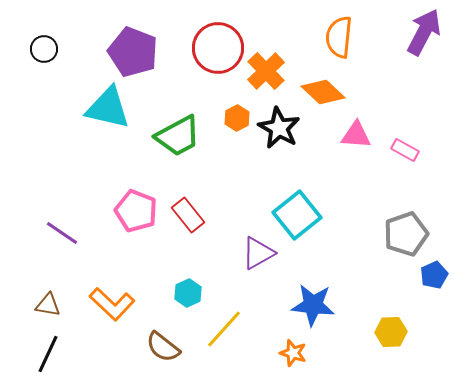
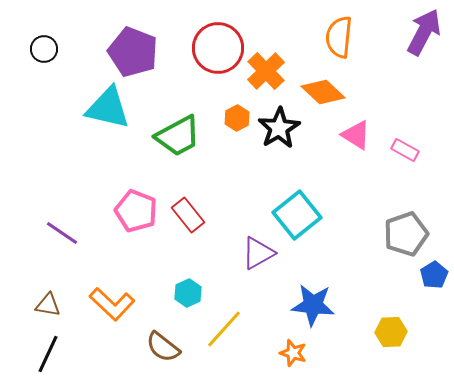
black star: rotated 12 degrees clockwise
pink triangle: rotated 28 degrees clockwise
blue pentagon: rotated 8 degrees counterclockwise
